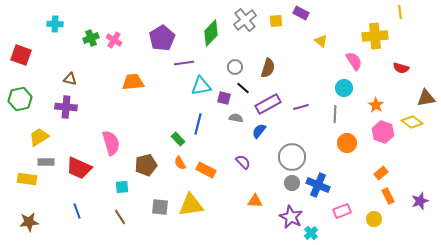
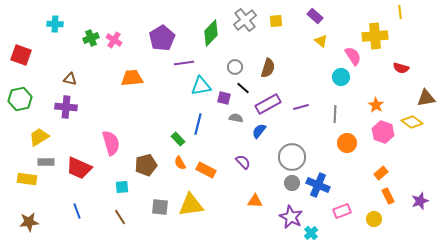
purple rectangle at (301, 13): moved 14 px right, 3 px down; rotated 14 degrees clockwise
pink semicircle at (354, 61): moved 1 px left, 5 px up
orange trapezoid at (133, 82): moved 1 px left, 4 px up
cyan circle at (344, 88): moved 3 px left, 11 px up
